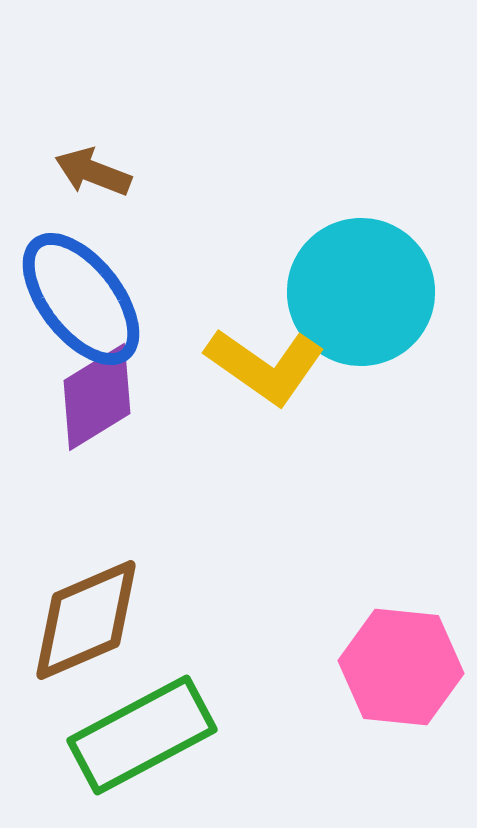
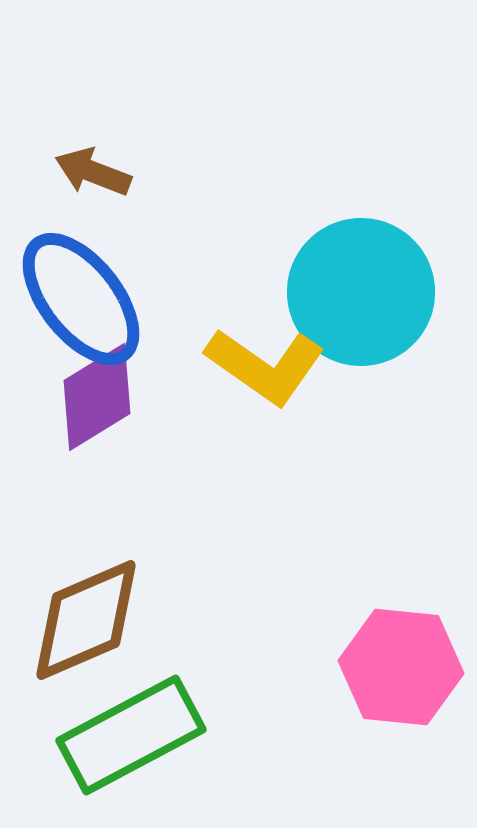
green rectangle: moved 11 px left
